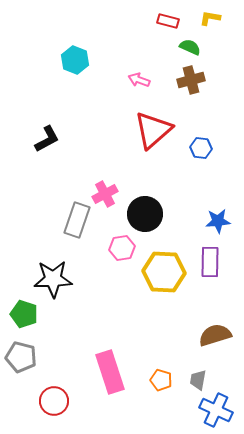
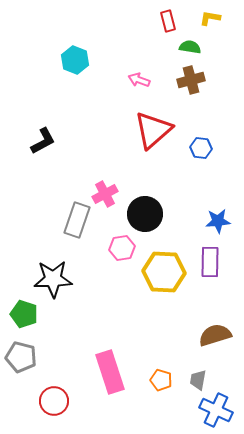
red rectangle: rotated 60 degrees clockwise
green semicircle: rotated 15 degrees counterclockwise
black L-shape: moved 4 px left, 2 px down
